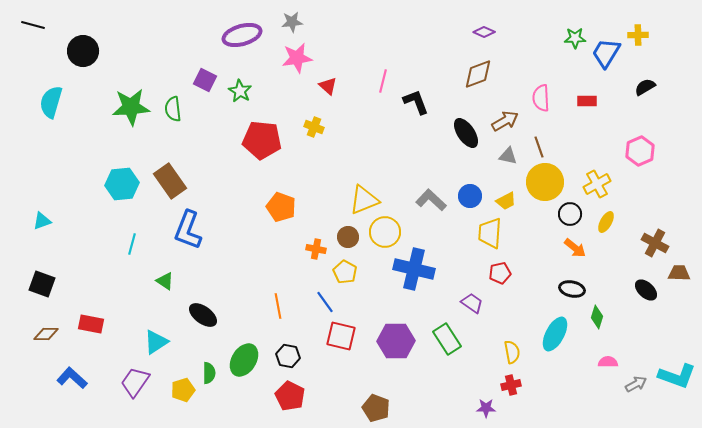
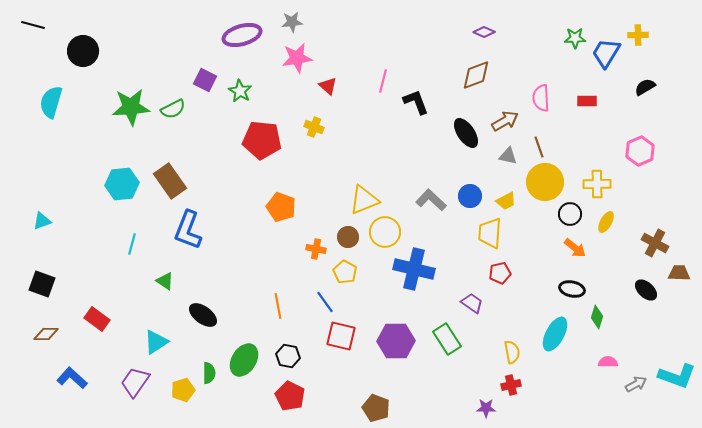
brown diamond at (478, 74): moved 2 px left, 1 px down
green semicircle at (173, 109): rotated 110 degrees counterclockwise
yellow cross at (597, 184): rotated 28 degrees clockwise
red rectangle at (91, 324): moved 6 px right, 5 px up; rotated 25 degrees clockwise
